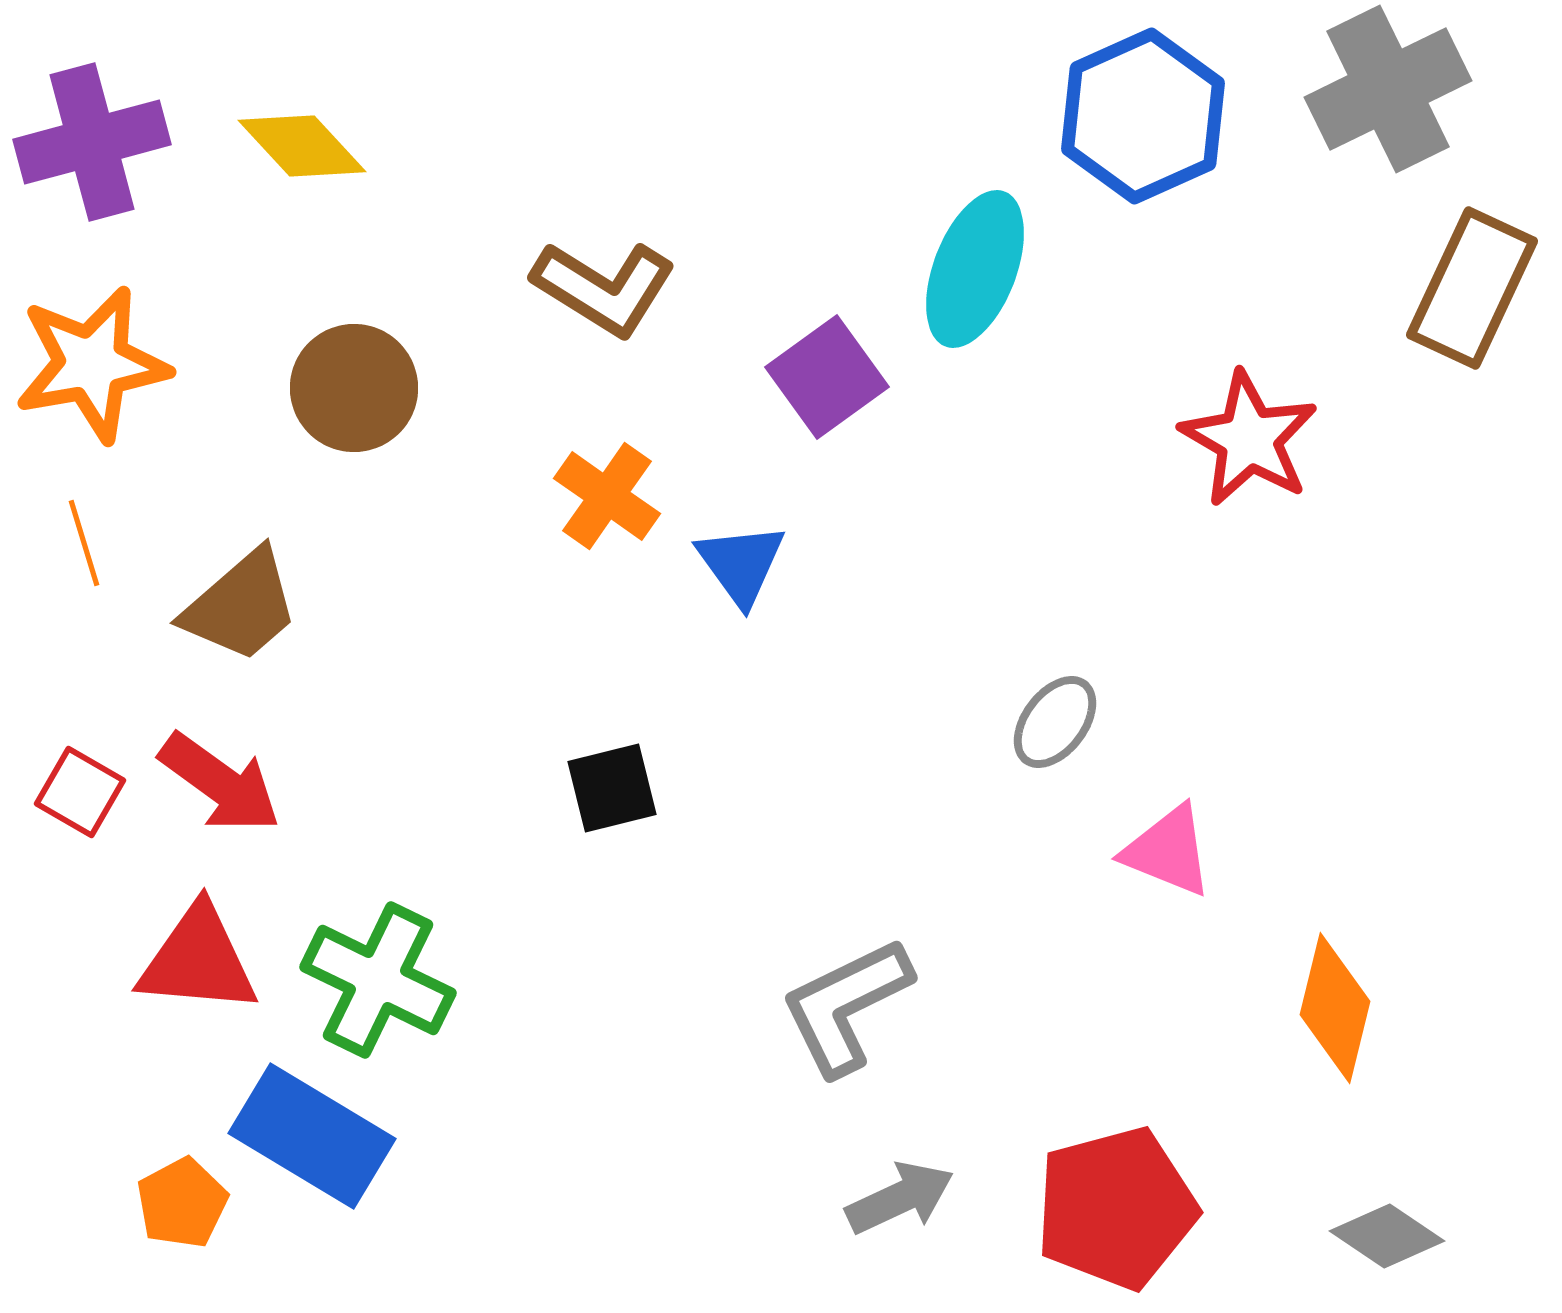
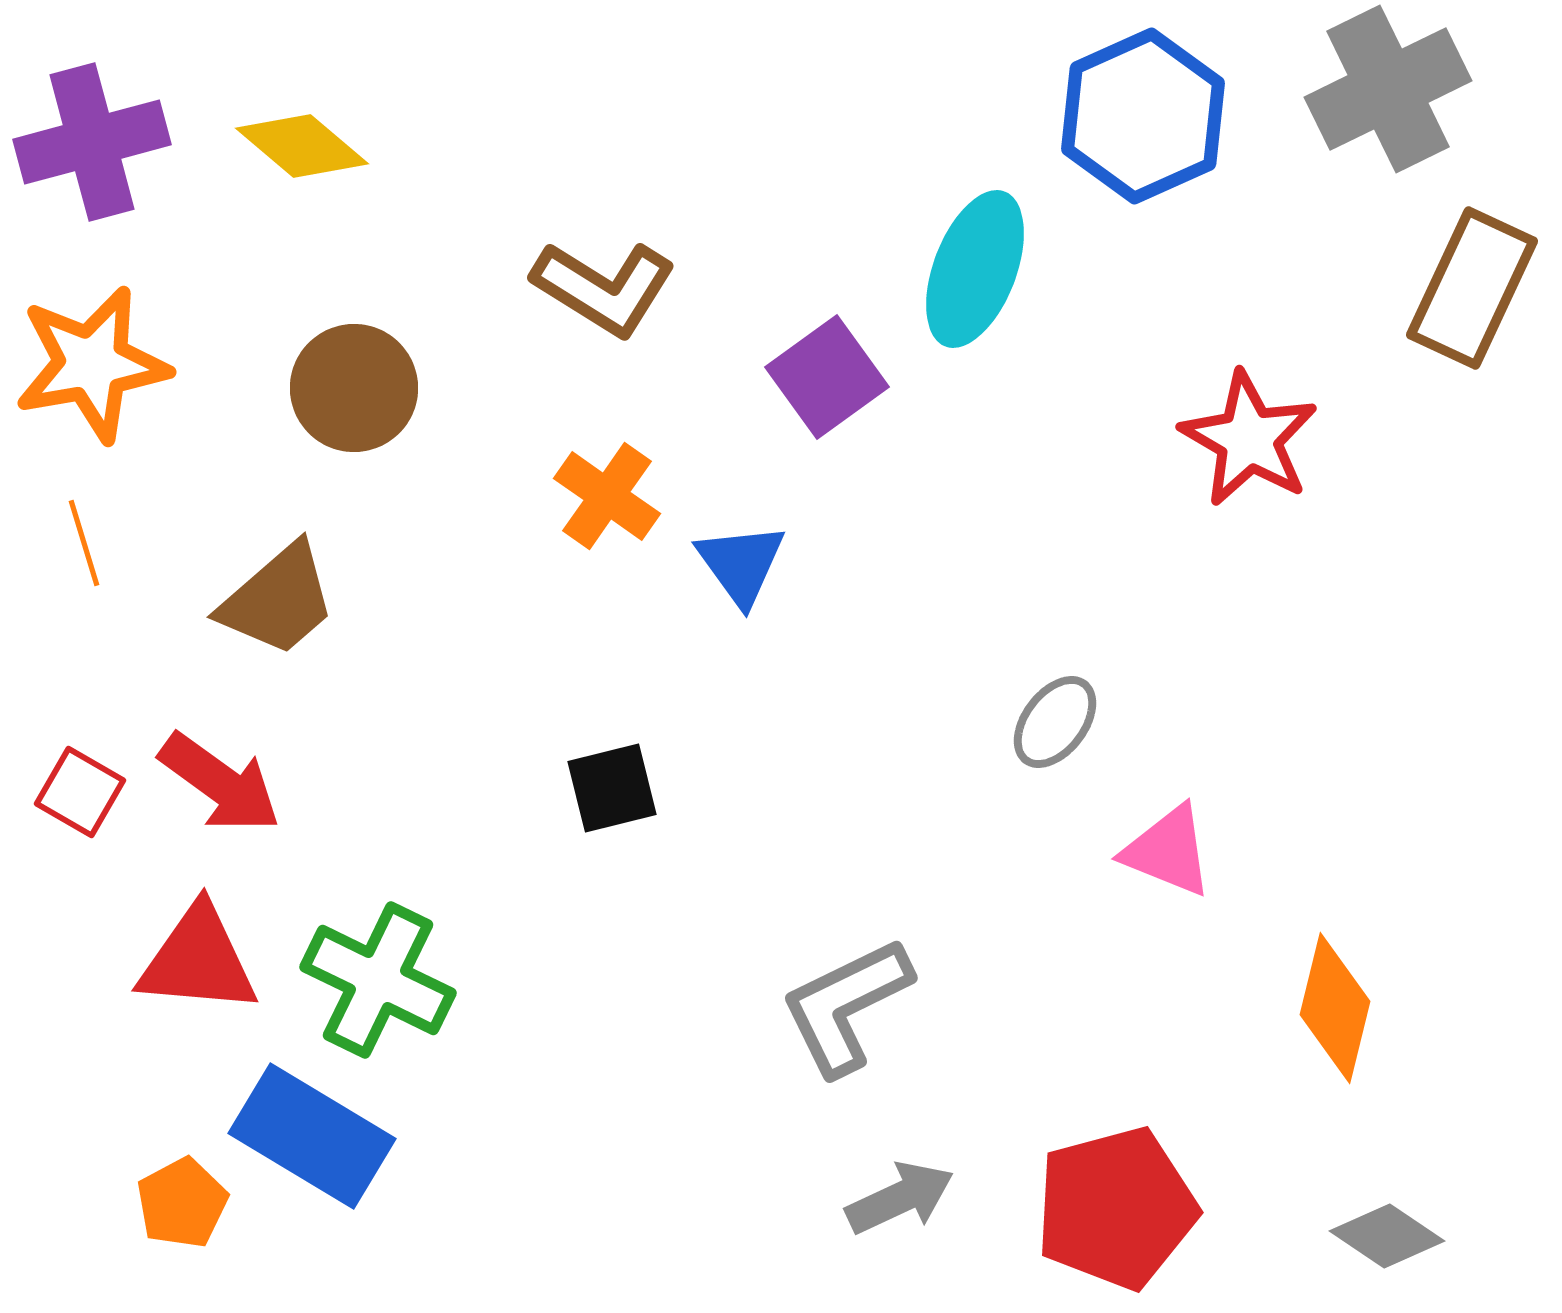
yellow diamond: rotated 7 degrees counterclockwise
brown trapezoid: moved 37 px right, 6 px up
